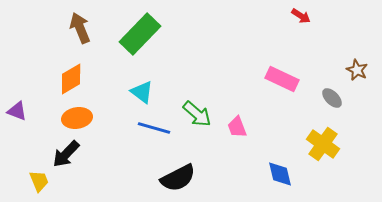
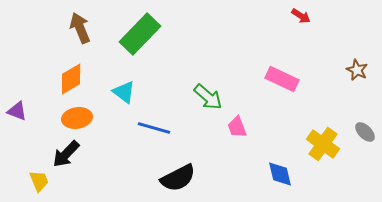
cyan triangle: moved 18 px left
gray ellipse: moved 33 px right, 34 px down
green arrow: moved 11 px right, 17 px up
